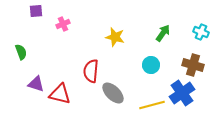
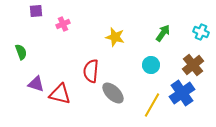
brown cross: rotated 35 degrees clockwise
yellow line: rotated 45 degrees counterclockwise
